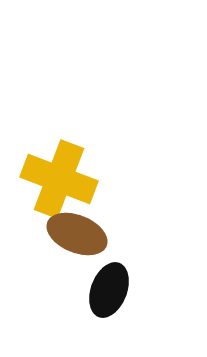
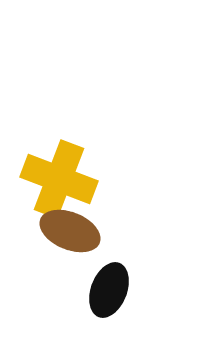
brown ellipse: moved 7 px left, 3 px up
